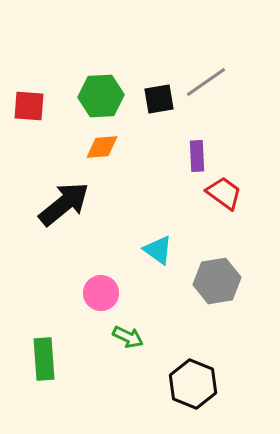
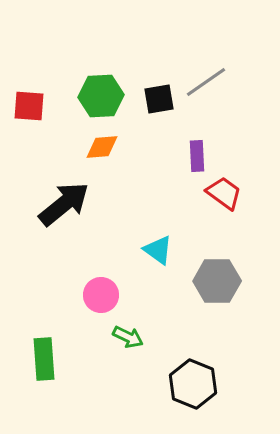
gray hexagon: rotated 9 degrees clockwise
pink circle: moved 2 px down
